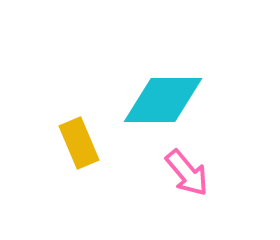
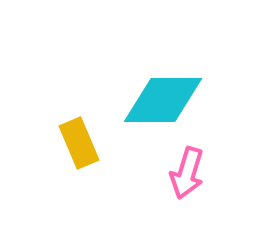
pink arrow: rotated 57 degrees clockwise
